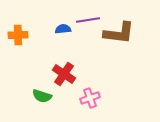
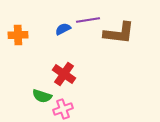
blue semicircle: rotated 21 degrees counterclockwise
pink cross: moved 27 px left, 11 px down
